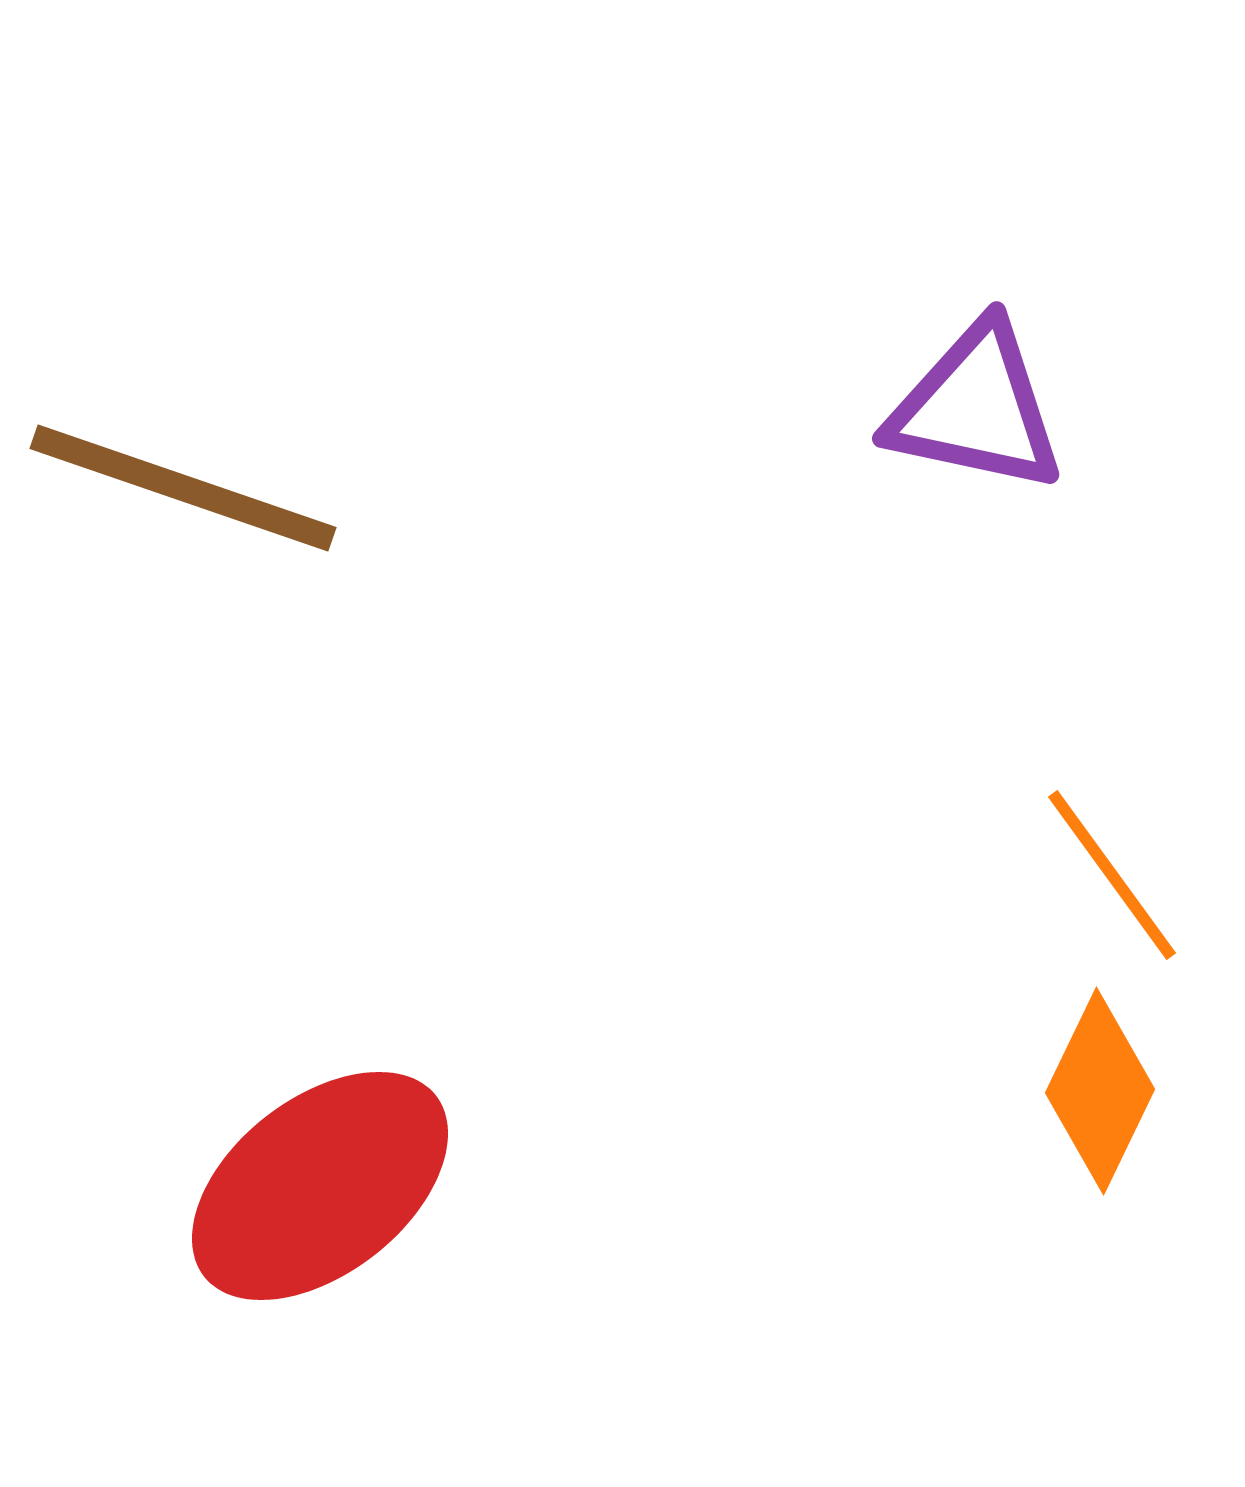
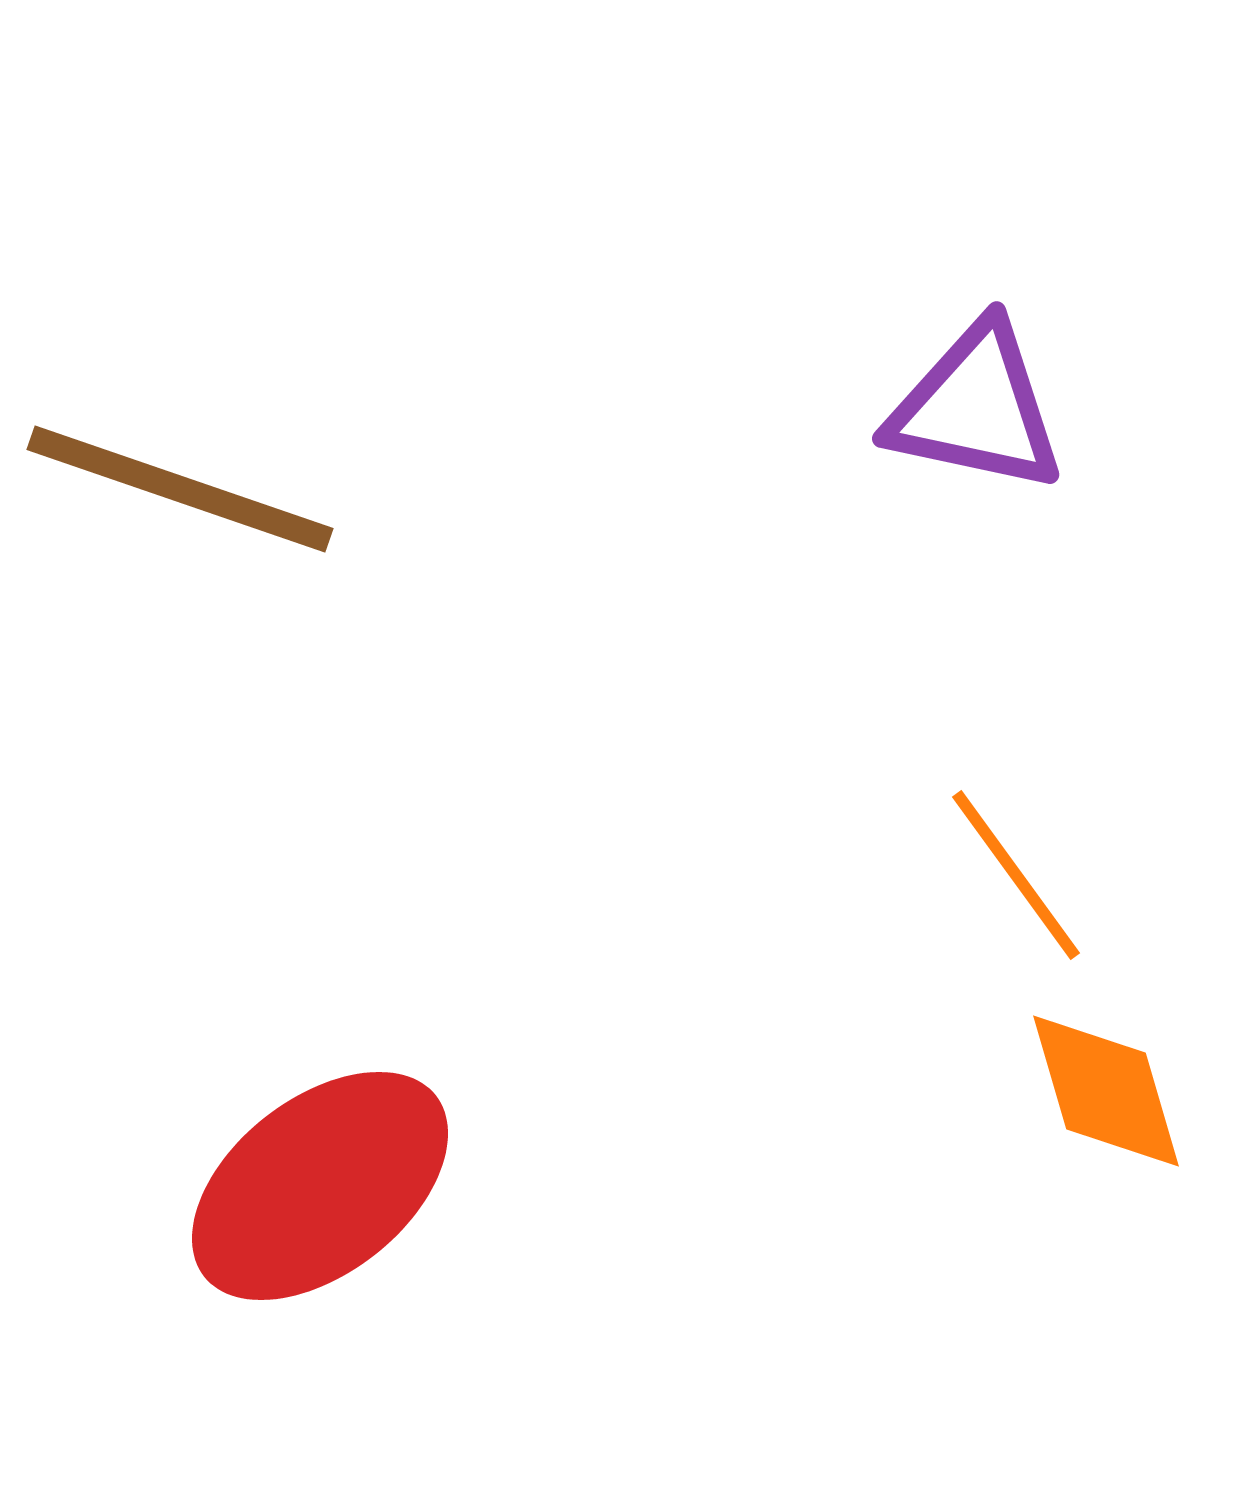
brown line: moved 3 px left, 1 px down
orange line: moved 96 px left
orange diamond: moved 6 px right; rotated 42 degrees counterclockwise
